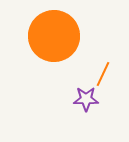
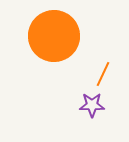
purple star: moved 6 px right, 6 px down
